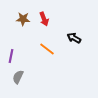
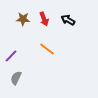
black arrow: moved 6 px left, 18 px up
purple line: rotated 32 degrees clockwise
gray semicircle: moved 2 px left, 1 px down
